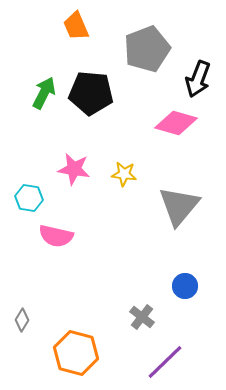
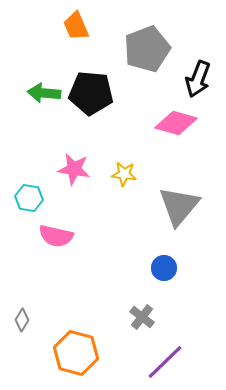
green arrow: rotated 112 degrees counterclockwise
blue circle: moved 21 px left, 18 px up
